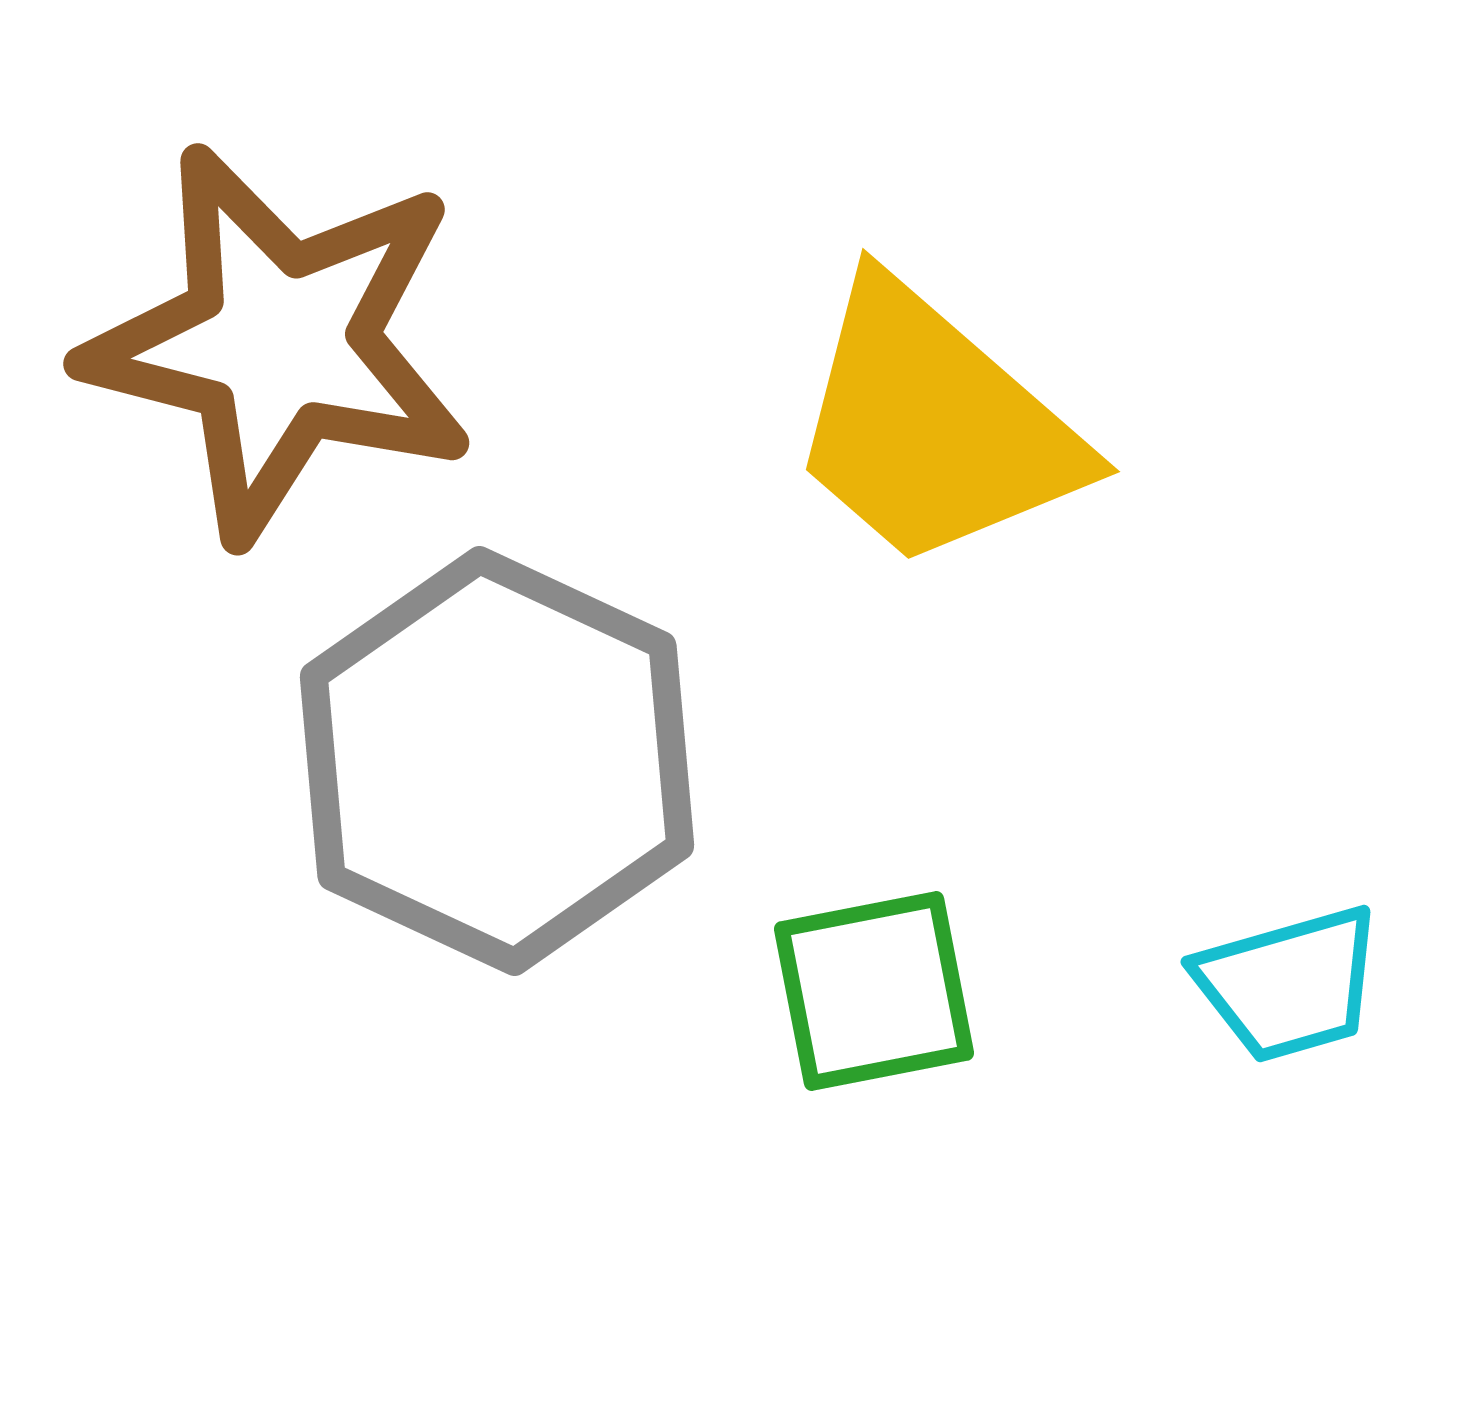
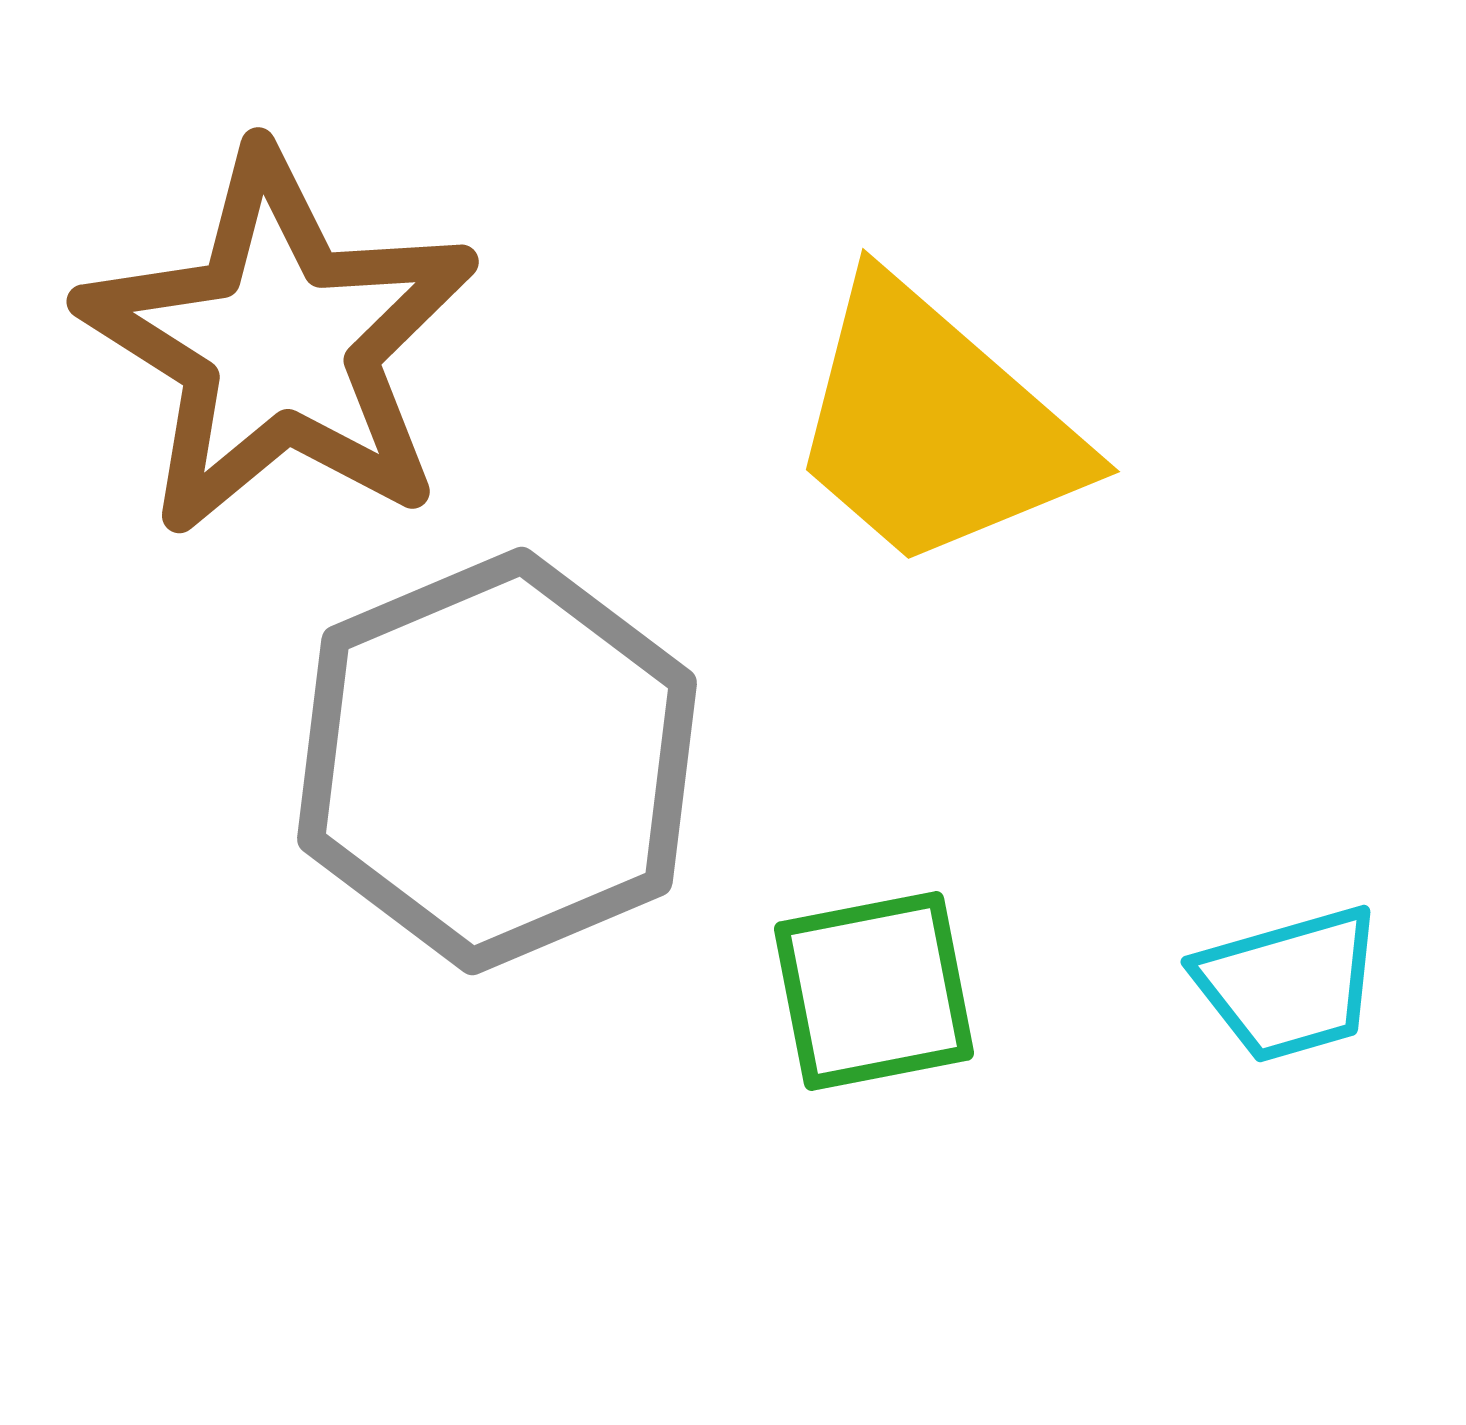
brown star: rotated 18 degrees clockwise
gray hexagon: rotated 12 degrees clockwise
